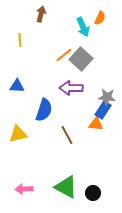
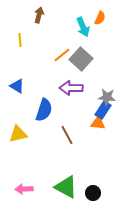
brown arrow: moved 2 px left, 1 px down
orange line: moved 2 px left
blue triangle: rotated 28 degrees clockwise
orange triangle: moved 2 px right, 1 px up
